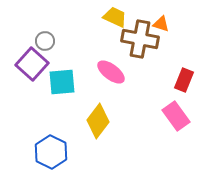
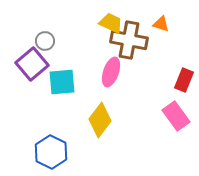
yellow trapezoid: moved 4 px left, 6 px down
brown cross: moved 11 px left, 1 px down
purple square: rotated 8 degrees clockwise
pink ellipse: rotated 72 degrees clockwise
yellow diamond: moved 2 px right, 1 px up
